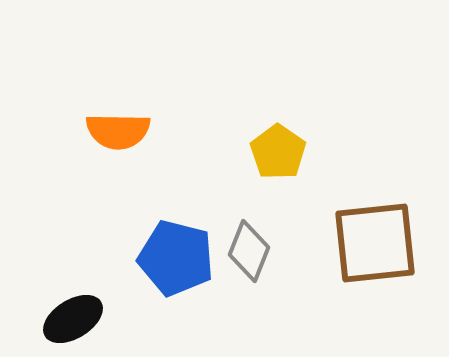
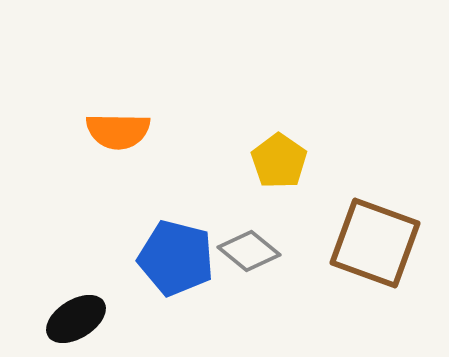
yellow pentagon: moved 1 px right, 9 px down
brown square: rotated 26 degrees clockwise
gray diamond: rotated 72 degrees counterclockwise
black ellipse: moved 3 px right
